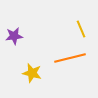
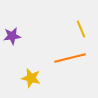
purple star: moved 2 px left
yellow star: moved 1 px left, 5 px down
